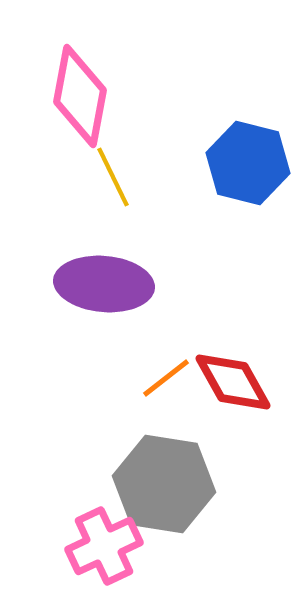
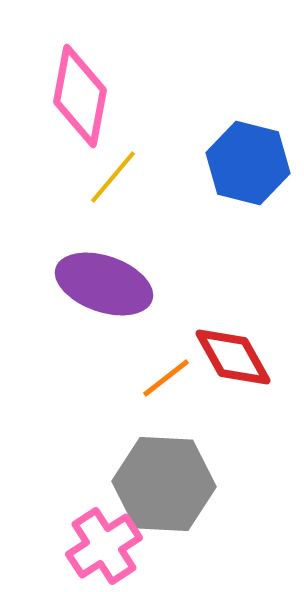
yellow line: rotated 66 degrees clockwise
purple ellipse: rotated 14 degrees clockwise
red diamond: moved 25 px up
gray hexagon: rotated 6 degrees counterclockwise
pink cross: rotated 8 degrees counterclockwise
